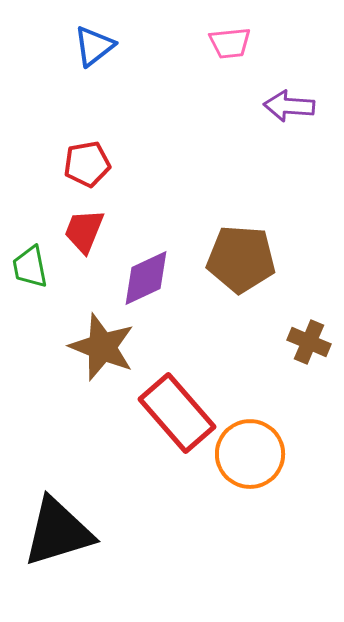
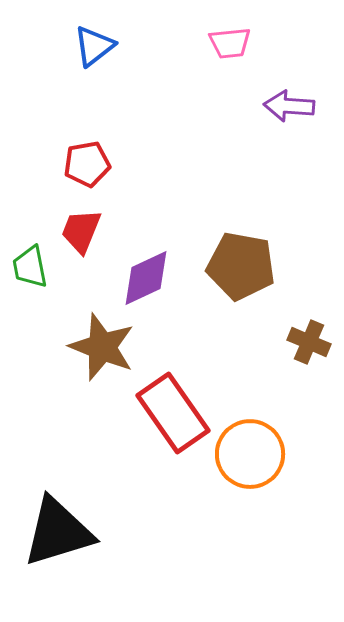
red trapezoid: moved 3 px left
brown pentagon: moved 7 px down; rotated 6 degrees clockwise
red rectangle: moved 4 px left; rotated 6 degrees clockwise
